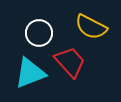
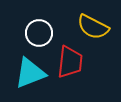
yellow semicircle: moved 2 px right
red trapezoid: rotated 48 degrees clockwise
